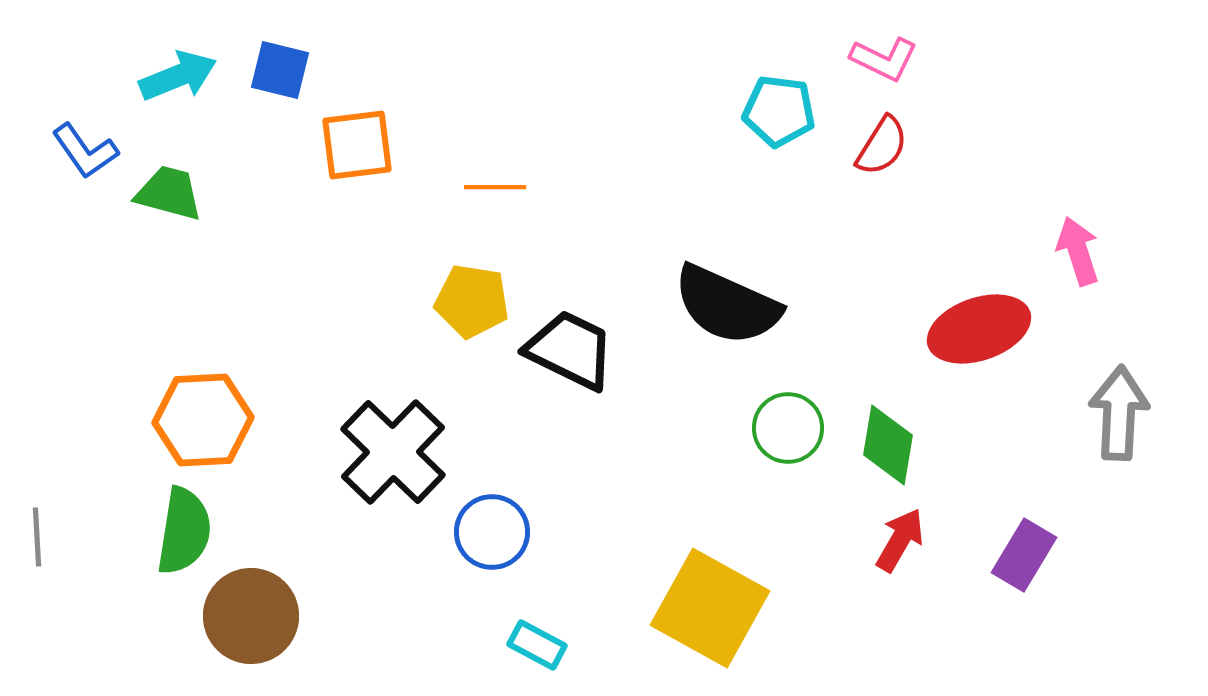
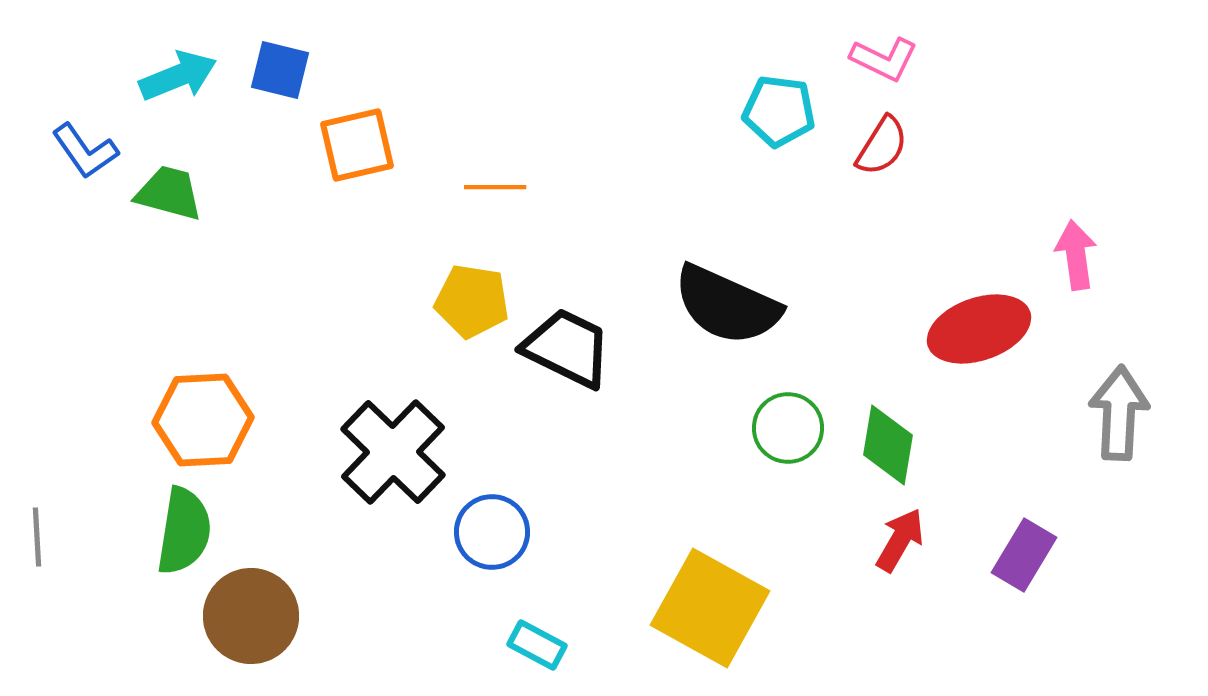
orange square: rotated 6 degrees counterclockwise
pink arrow: moved 2 px left, 4 px down; rotated 10 degrees clockwise
black trapezoid: moved 3 px left, 2 px up
